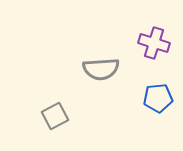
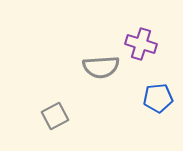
purple cross: moved 13 px left, 1 px down
gray semicircle: moved 2 px up
